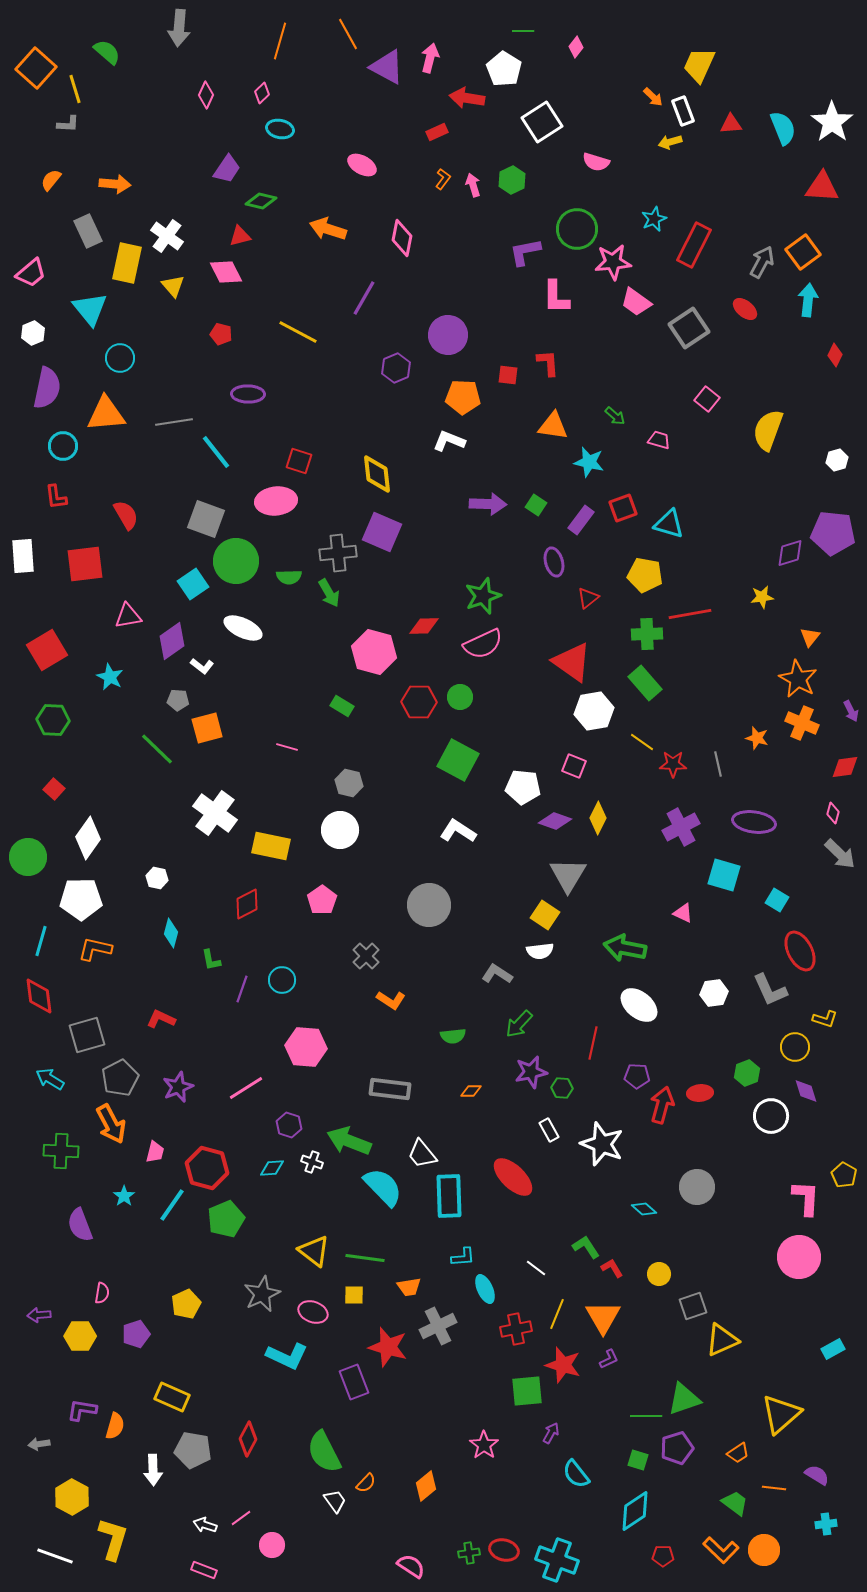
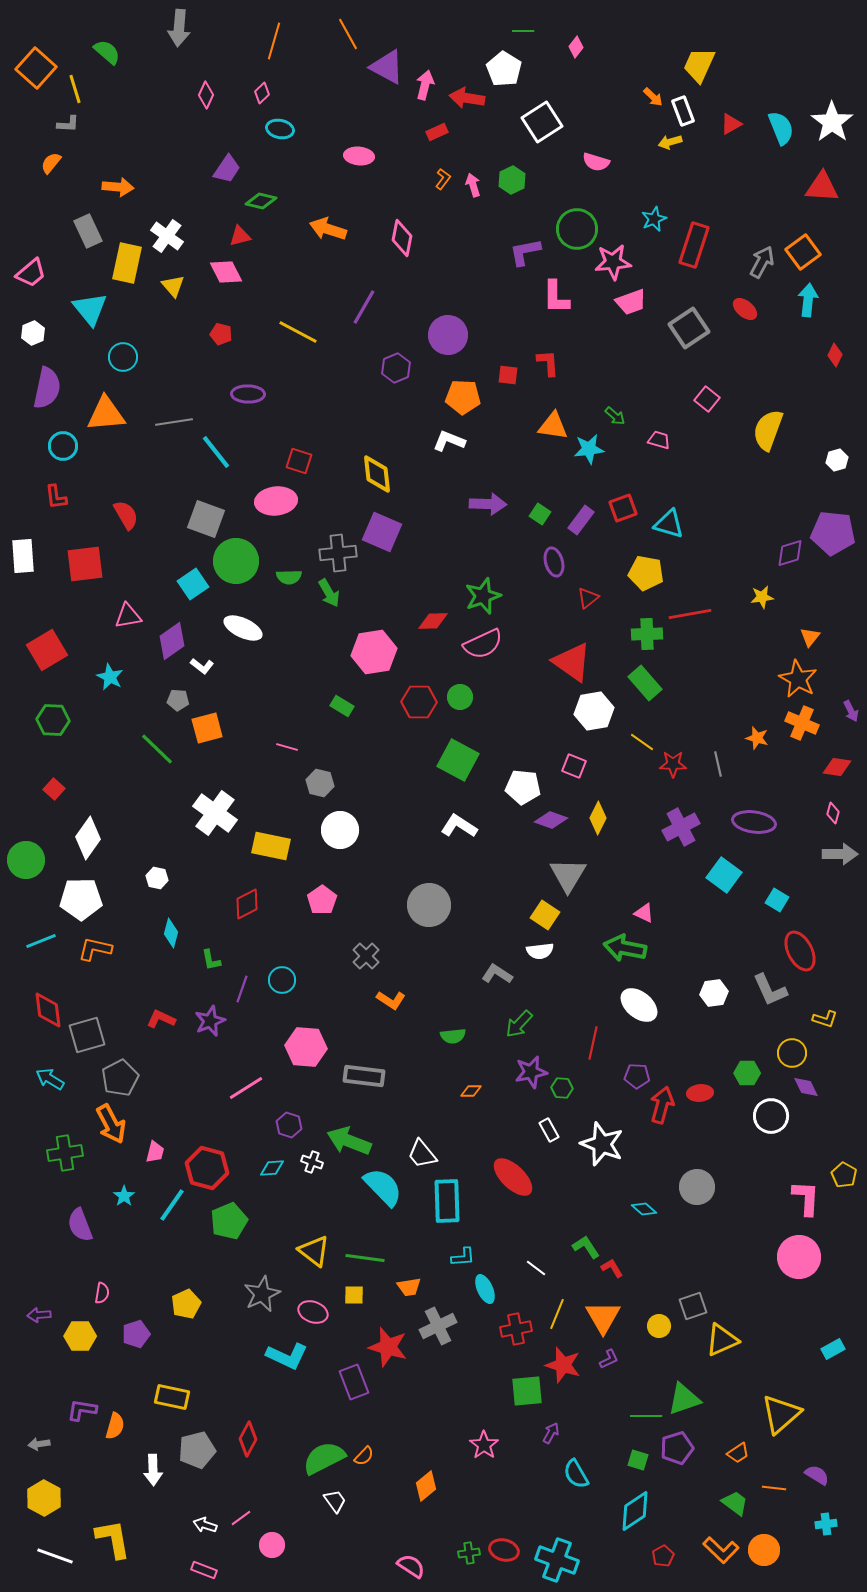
orange line at (280, 41): moved 6 px left
pink arrow at (430, 58): moved 5 px left, 27 px down
red triangle at (731, 124): rotated 25 degrees counterclockwise
cyan semicircle at (783, 128): moved 2 px left
pink ellipse at (362, 165): moved 3 px left, 9 px up; rotated 24 degrees counterclockwise
orange semicircle at (51, 180): moved 17 px up
orange arrow at (115, 184): moved 3 px right, 3 px down
red rectangle at (694, 245): rotated 9 degrees counterclockwise
purple line at (364, 298): moved 9 px down
pink trapezoid at (636, 302): moved 5 px left; rotated 56 degrees counterclockwise
cyan circle at (120, 358): moved 3 px right, 1 px up
cyan star at (589, 462): moved 13 px up; rotated 20 degrees counterclockwise
green square at (536, 505): moved 4 px right, 9 px down
yellow pentagon at (645, 575): moved 1 px right, 2 px up
red diamond at (424, 626): moved 9 px right, 5 px up
pink hexagon at (374, 652): rotated 24 degrees counterclockwise
red diamond at (845, 767): moved 8 px left; rotated 16 degrees clockwise
gray hexagon at (349, 783): moved 29 px left
purple diamond at (555, 821): moved 4 px left, 1 px up
white L-shape at (458, 831): moved 1 px right, 5 px up
gray arrow at (840, 854): rotated 44 degrees counterclockwise
green circle at (28, 857): moved 2 px left, 3 px down
cyan square at (724, 875): rotated 20 degrees clockwise
pink triangle at (683, 913): moved 39 px left
cyan line at (41, 941): rotated 52 degrees clockwise
red diamond at (39, 996): moved 9 px right, 14 px down
yellow circle at (795, 1047): moved 3 px left, 6 px down
green hexagon at (747, 1073): rotated 20 degrees clockwise
purple star at (178, 1087): moved 32 px right, 66 px up
gray rectangle at (390, 1089): moved 26 px left, 13 px up
purple diamond at (806, 1091): moved 4 px up; rotated 8 degrees counterclockwise
green cross at (61, 1151): moved 4 px right, 2 px down; rotated 12 degrees counterclockwise
cyan rectangle at (449, 1196): moved 2 px left, 5 px down
green pentagon at (226, 1219): moved 3 px right, 2 px down
yellow circle at (659, 1274): moved 52 px down
yellow rectangle at (172, 1397): rotated 12 degrees counterclockwise
gray pentagon at (193, 1450): moved 4 px right; rotated 24 degrees counterclockwise
green semicircle at (324, 1452): moved 6 px down; rotated 90 degrees clockwise
cyan semicircle at (576, 1474): rotated 8 degrees clockwise
orange semicircle at (366, 1483): moved 2 px left, 27 px up
yellow hexagon at (72, 1497): moved 28 px left, 1 px down
yellow L-shape at (113, 1539): rotated 27 degrees counterclockwise
red pentagon at (663, 1556): rotated 30 degrees counterclockwise
